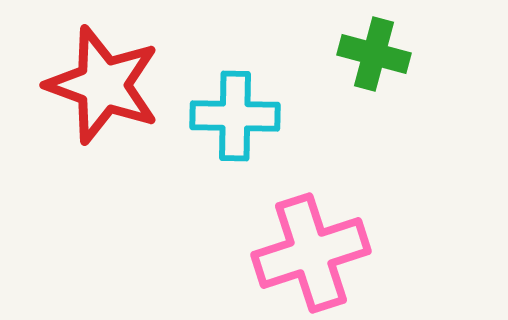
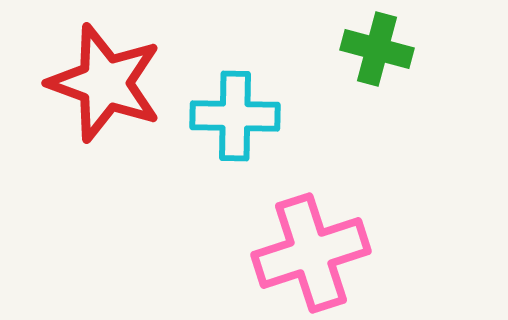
green cross: moved 3 px right, 5 px up
red star: moved 2 px right, 2 px up
